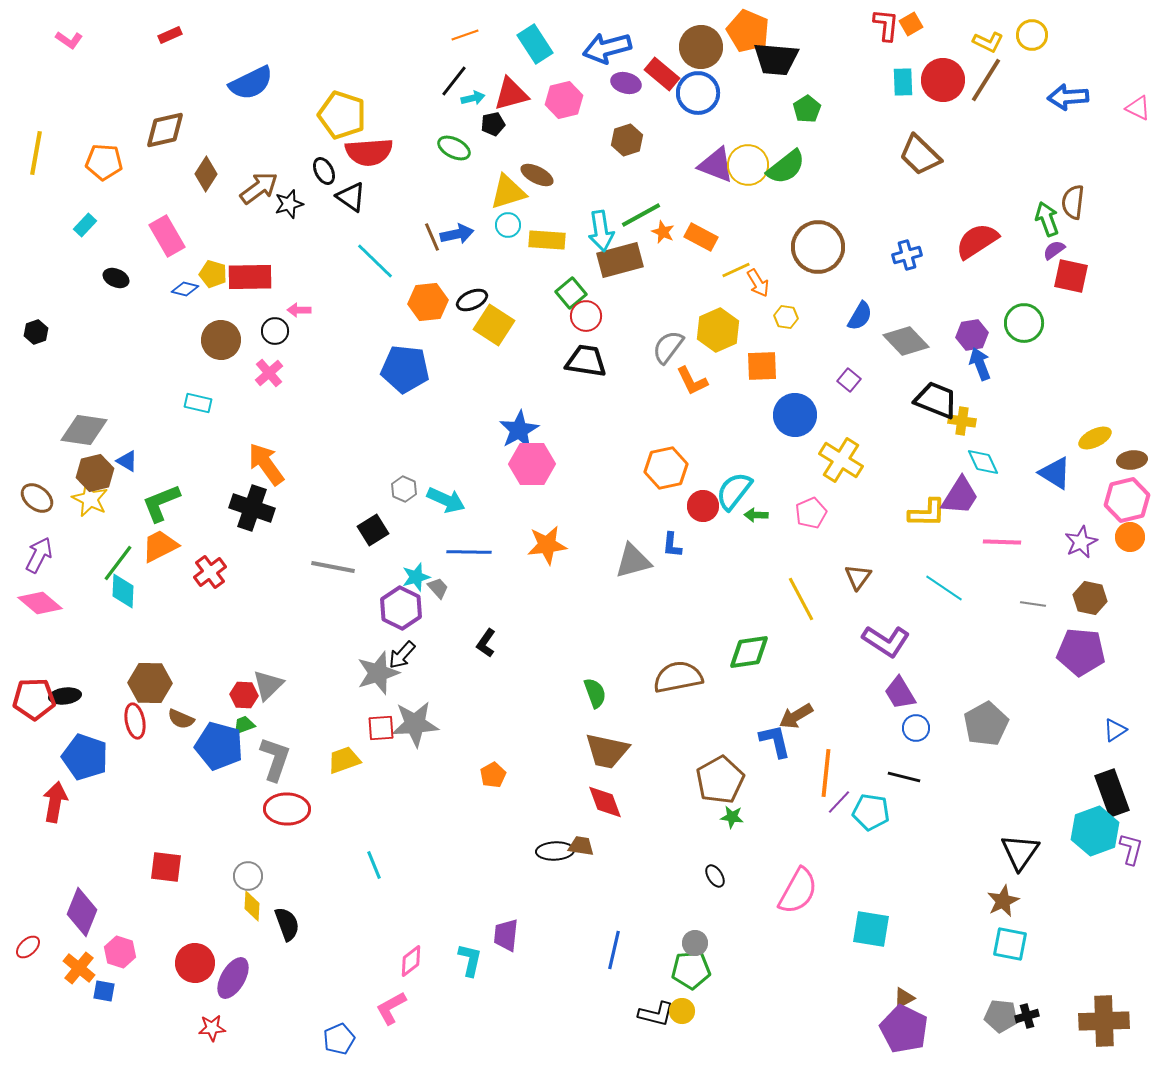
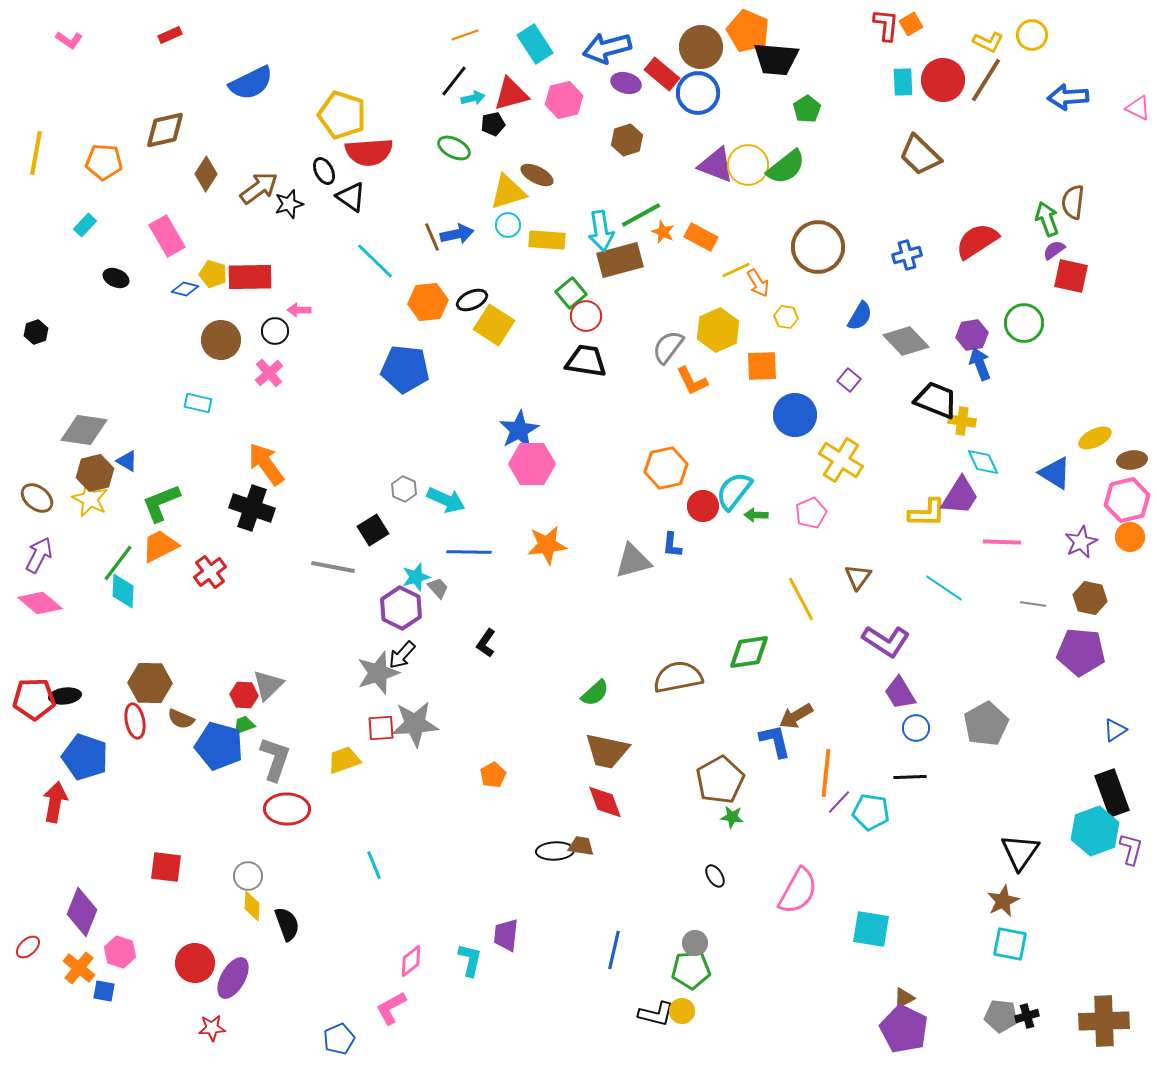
green semicircle at (595, 693): rotated 68 degrees clockwise
black line at (904, 777): moved 6 px right; rotated 16 degrees counterclockwise
